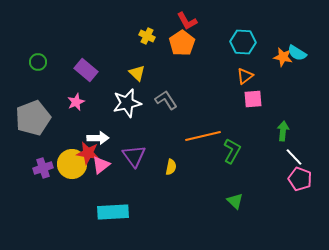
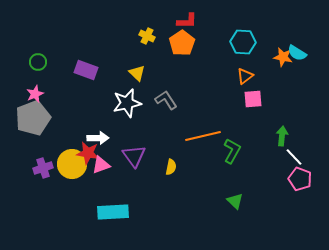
red L-shape: rotated 60 degrees counterclockwise
purple rectangle: rotated 20 degrees counterclockwise
pink star: moved 41 px left, 8 px up
green arrow: moved 1 px left, 5 px down
pink triangle: rotated 18 degrees clockwise
